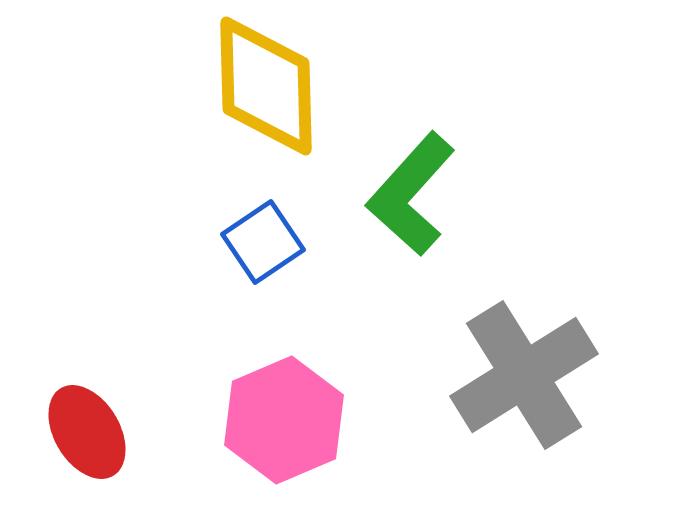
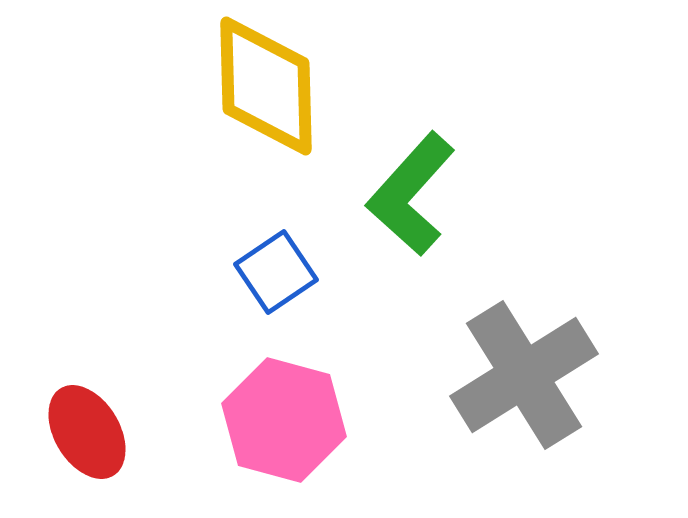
blue square: moved 13 px right, 30 px down
pink hexagon: rotated 22 degrees counterclockwise
